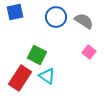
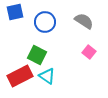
blue circle: moved 11 px left, 5 px down
red rectangle: moved 2 px up; rotated 30 degrees clockwise
